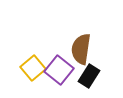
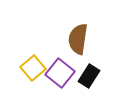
brown semicircle: moved 3 px left, 10 px up
purple square: moved 1 px right, 3 px down
